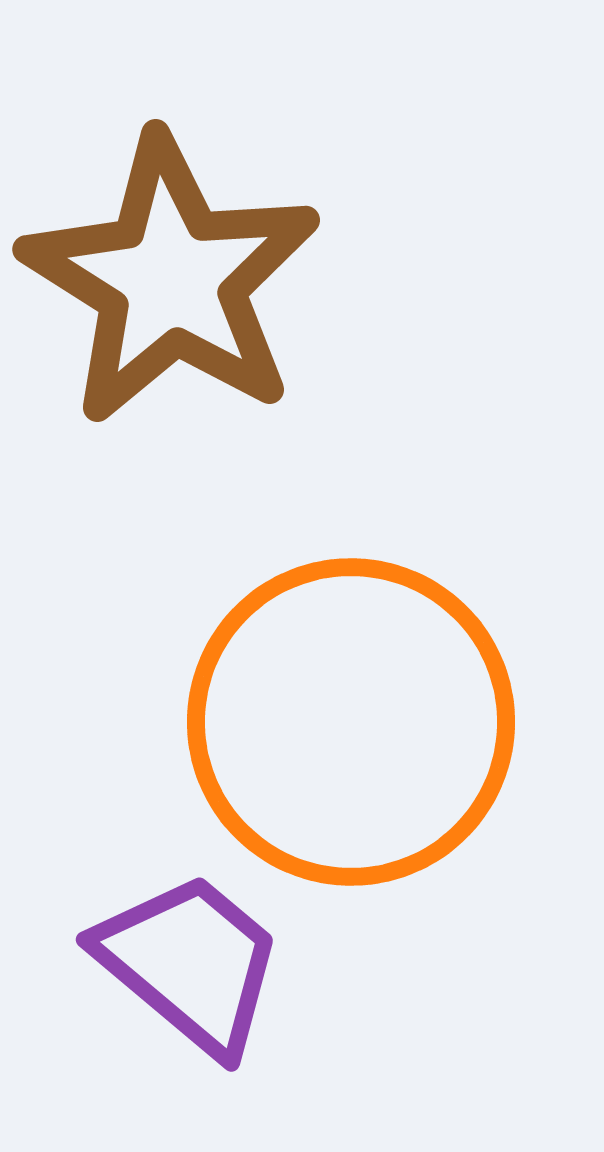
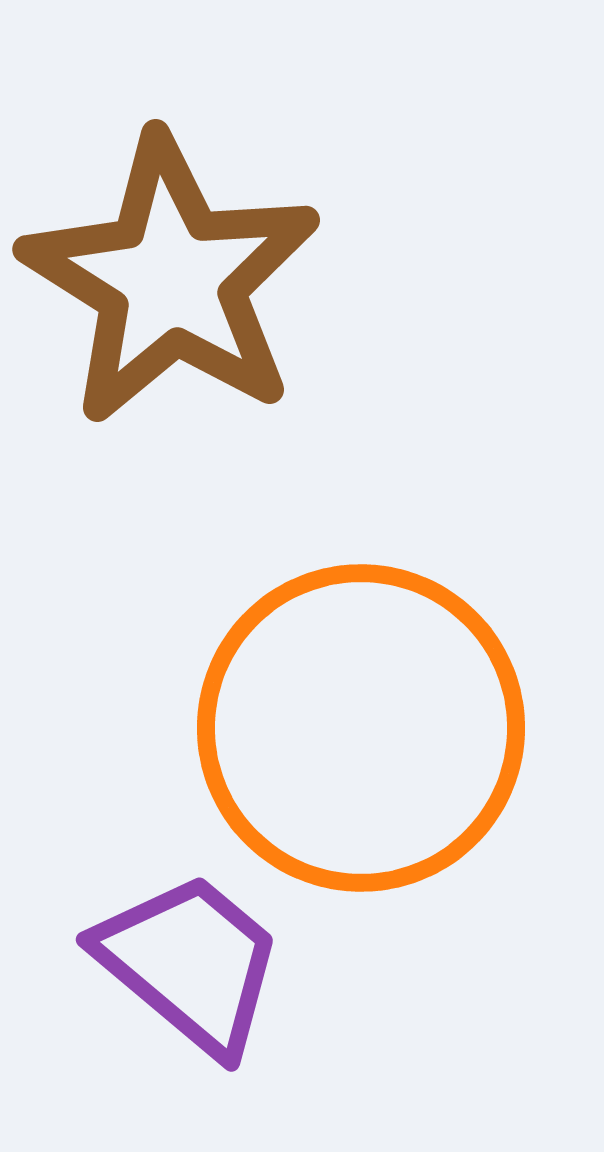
orange circle: moved 10 px right, 6 px down
